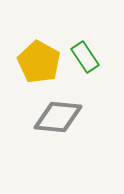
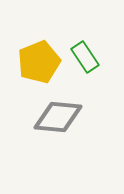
yellow pentagon: rotated 21 degrees clockwise
